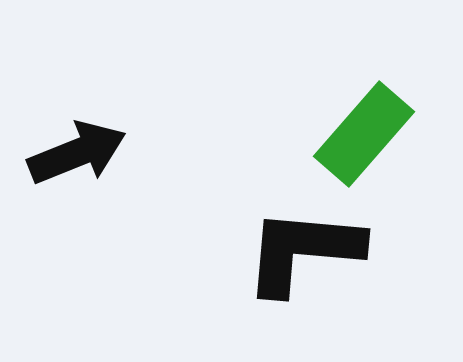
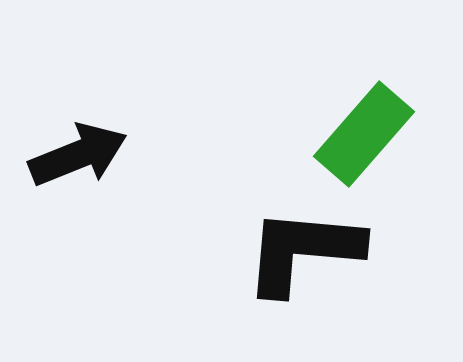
black arrow: moved 1 px right, 2 px down
